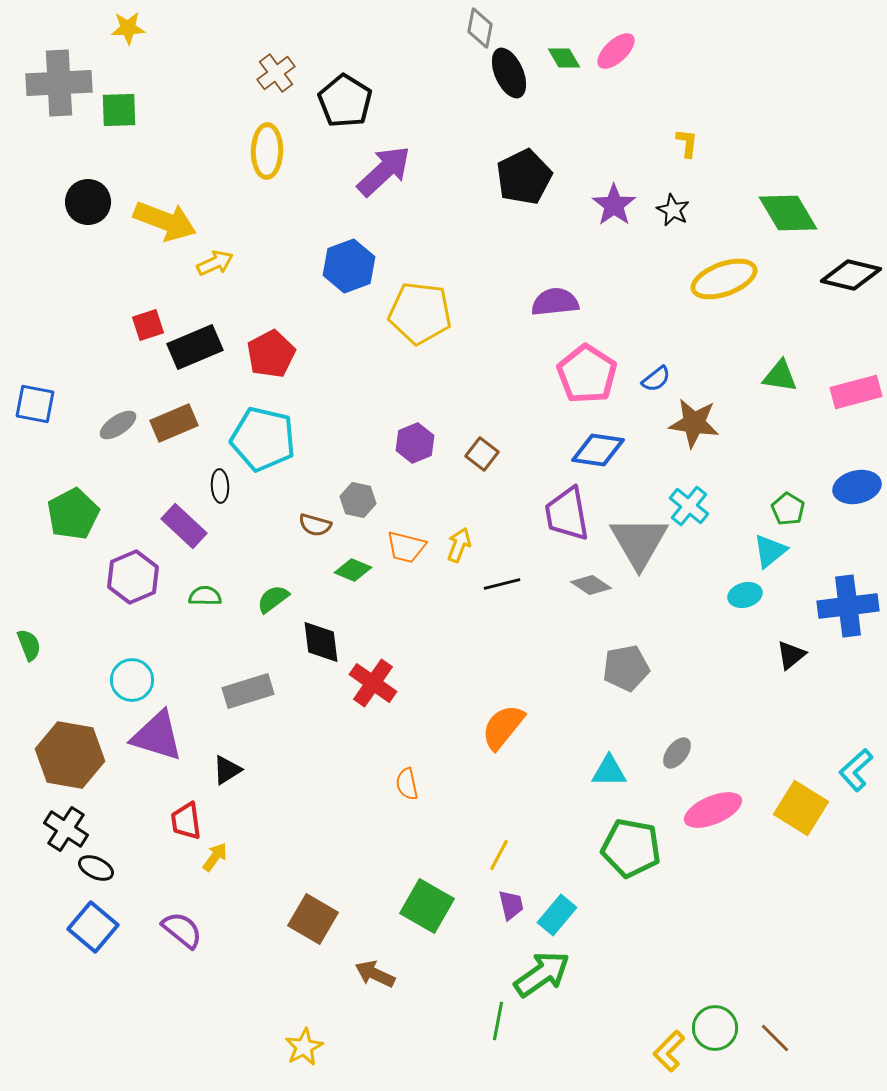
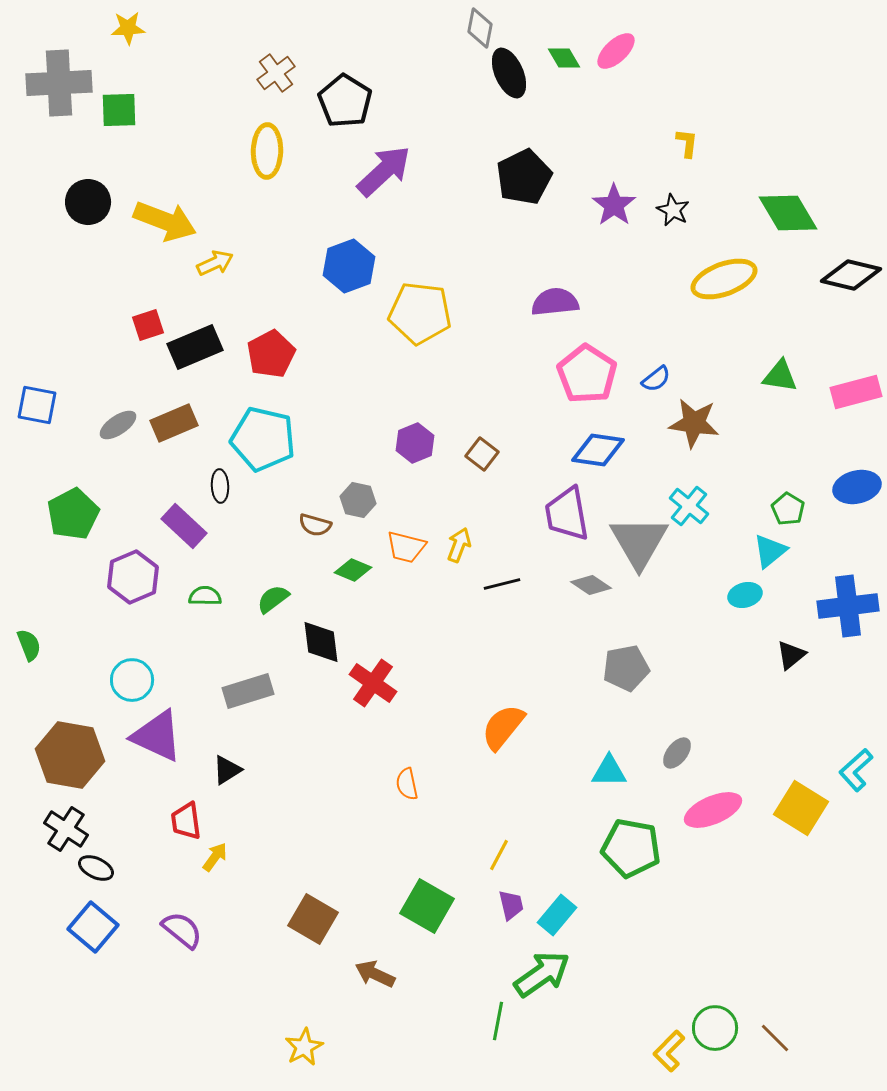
blue square at (35, 404): moved 2 px right, 1 px down
purple triangle at (157, 736): rotated 8 degrees clockwise
